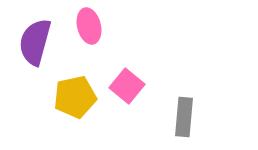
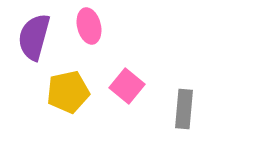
purple semicircle: moved 1 px left, 5 px up
yellow pentagon: moved 7 px left, 5 px up
gray rectangle: moved 8 px up
